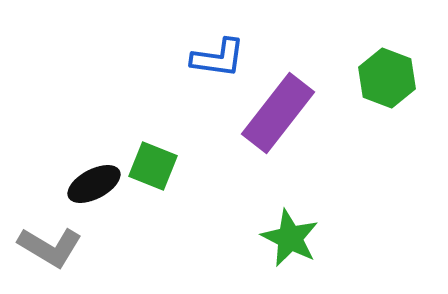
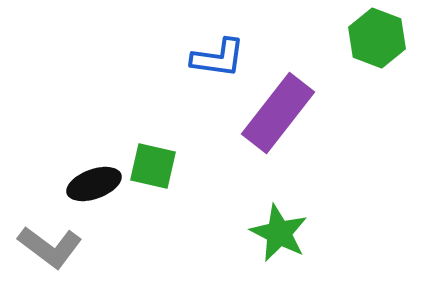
green hexagon: moved 10 px left, 40 px up
green square: rotated 9 degrees counterclockwise
black ellipse: rotated 8 degrees clockwise
green star: moved 11 px left, 5 px up
gray L-shape: rotated 6 degrees clockwise
